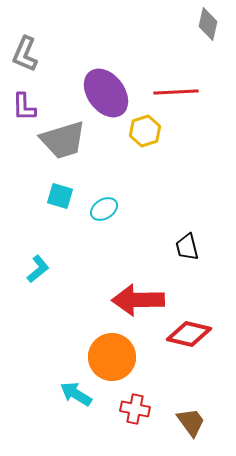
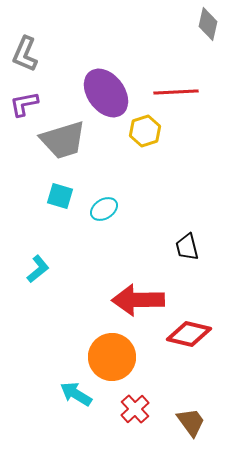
purple L-shape: moved 3 px up; rotated 80 degrees clockwise
red cross: rotated 36 degrees clockwise
